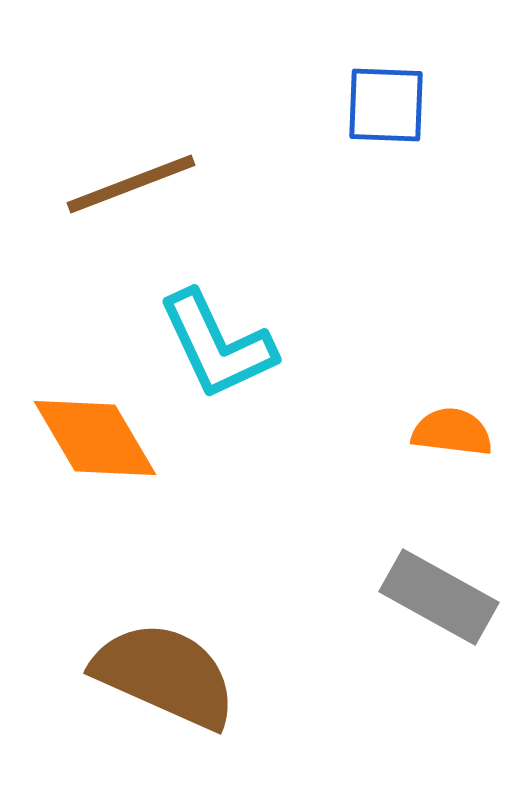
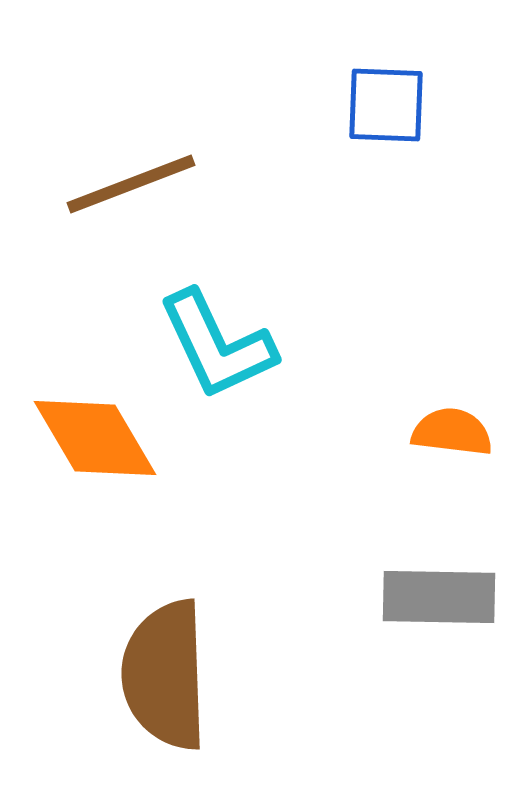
gray rectangle: rotated 28 degrees counterclockwise
brown semicircle: rotated 116 degrees counterclockwise
